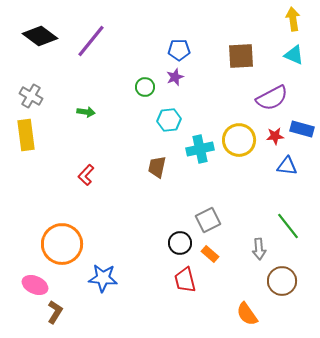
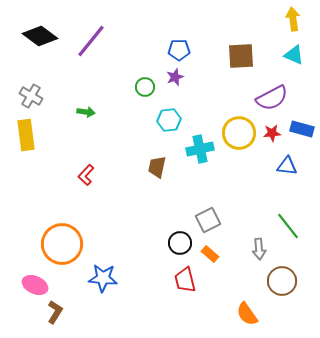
red star: moved 3 px left, 3 px up
yellow circle: moved 7 px up
